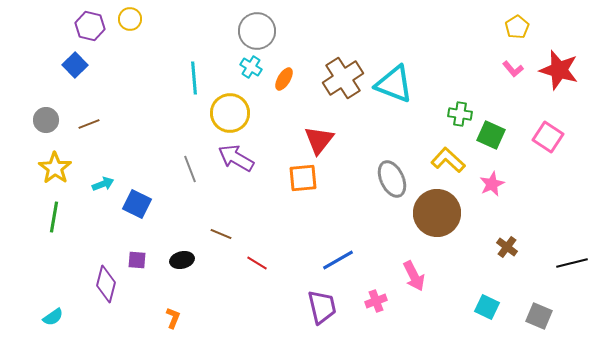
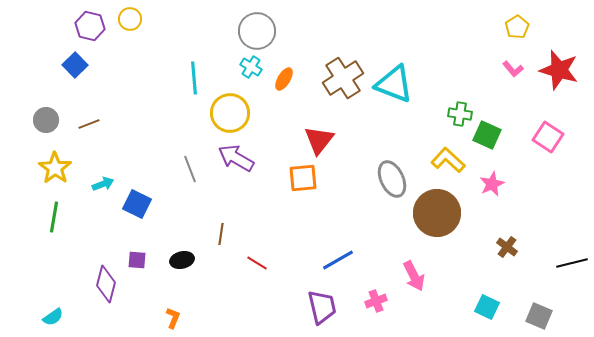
green square at (491, 135): moved 4 px left
brown line at (221, 234): rotated 75 degrees clockwise
